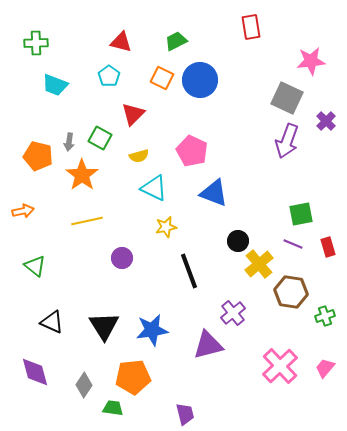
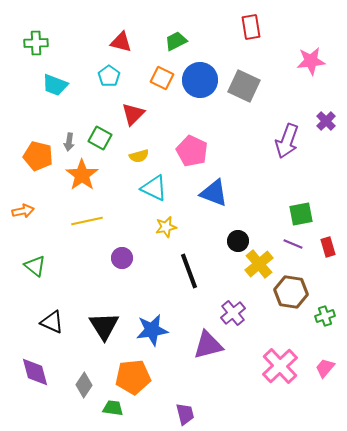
gray square at (287, 98): moved 43 px left, 12 px up
